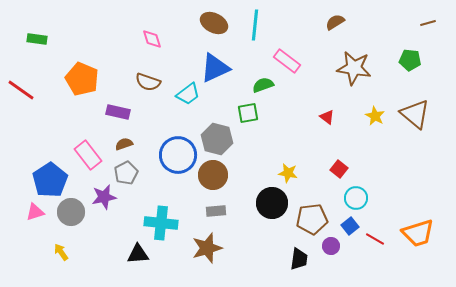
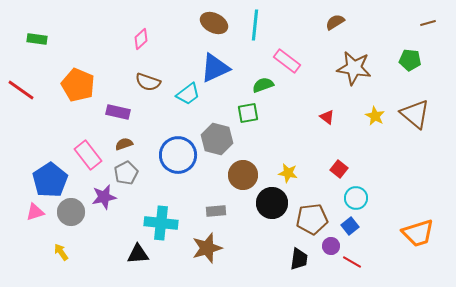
pink diamond at (152, 39): moved 11 px left; rotated 65 degrees clockwise
orange pentagon at (82, 79): moved 4 px left, 6 px down
brown circle at (213, 175): moved 30 px right
red line at (375, 239): moved 23 px left, 23 px down
